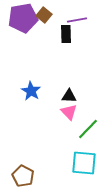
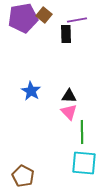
green line: moved 6 px left, 3 px down; rotated 45 degrees counterclockwise
